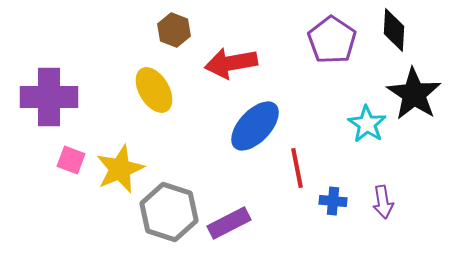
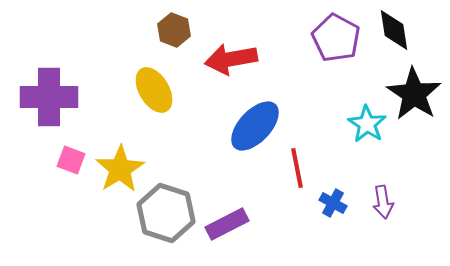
black diamond: rotated 12 degrees counterclockwise
purple pentagon: moved 4 px right, 2 px up; rotated 6 degrees counterclockwise
red arrow: moved 4 px up
yellow star: rotated 9 degrees counterclockwise
blue cross: moved 2 px down; rotated 24 degrees clockwise
gray hexagon: moved 3 px left, 1 px down
purple rectangle: moved 2 px left, 1 px down
